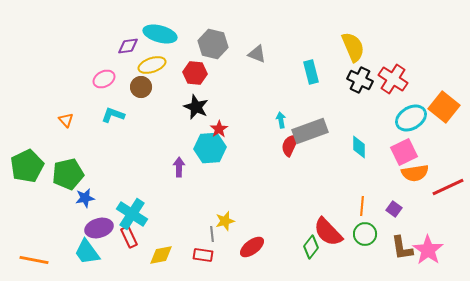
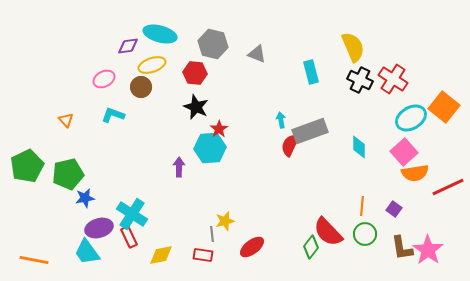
pink square at (404, 152): rotated 16 degrees counterclockwise
